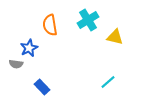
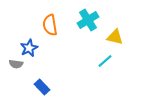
cyan line: moved 3 px left, 21 px up
